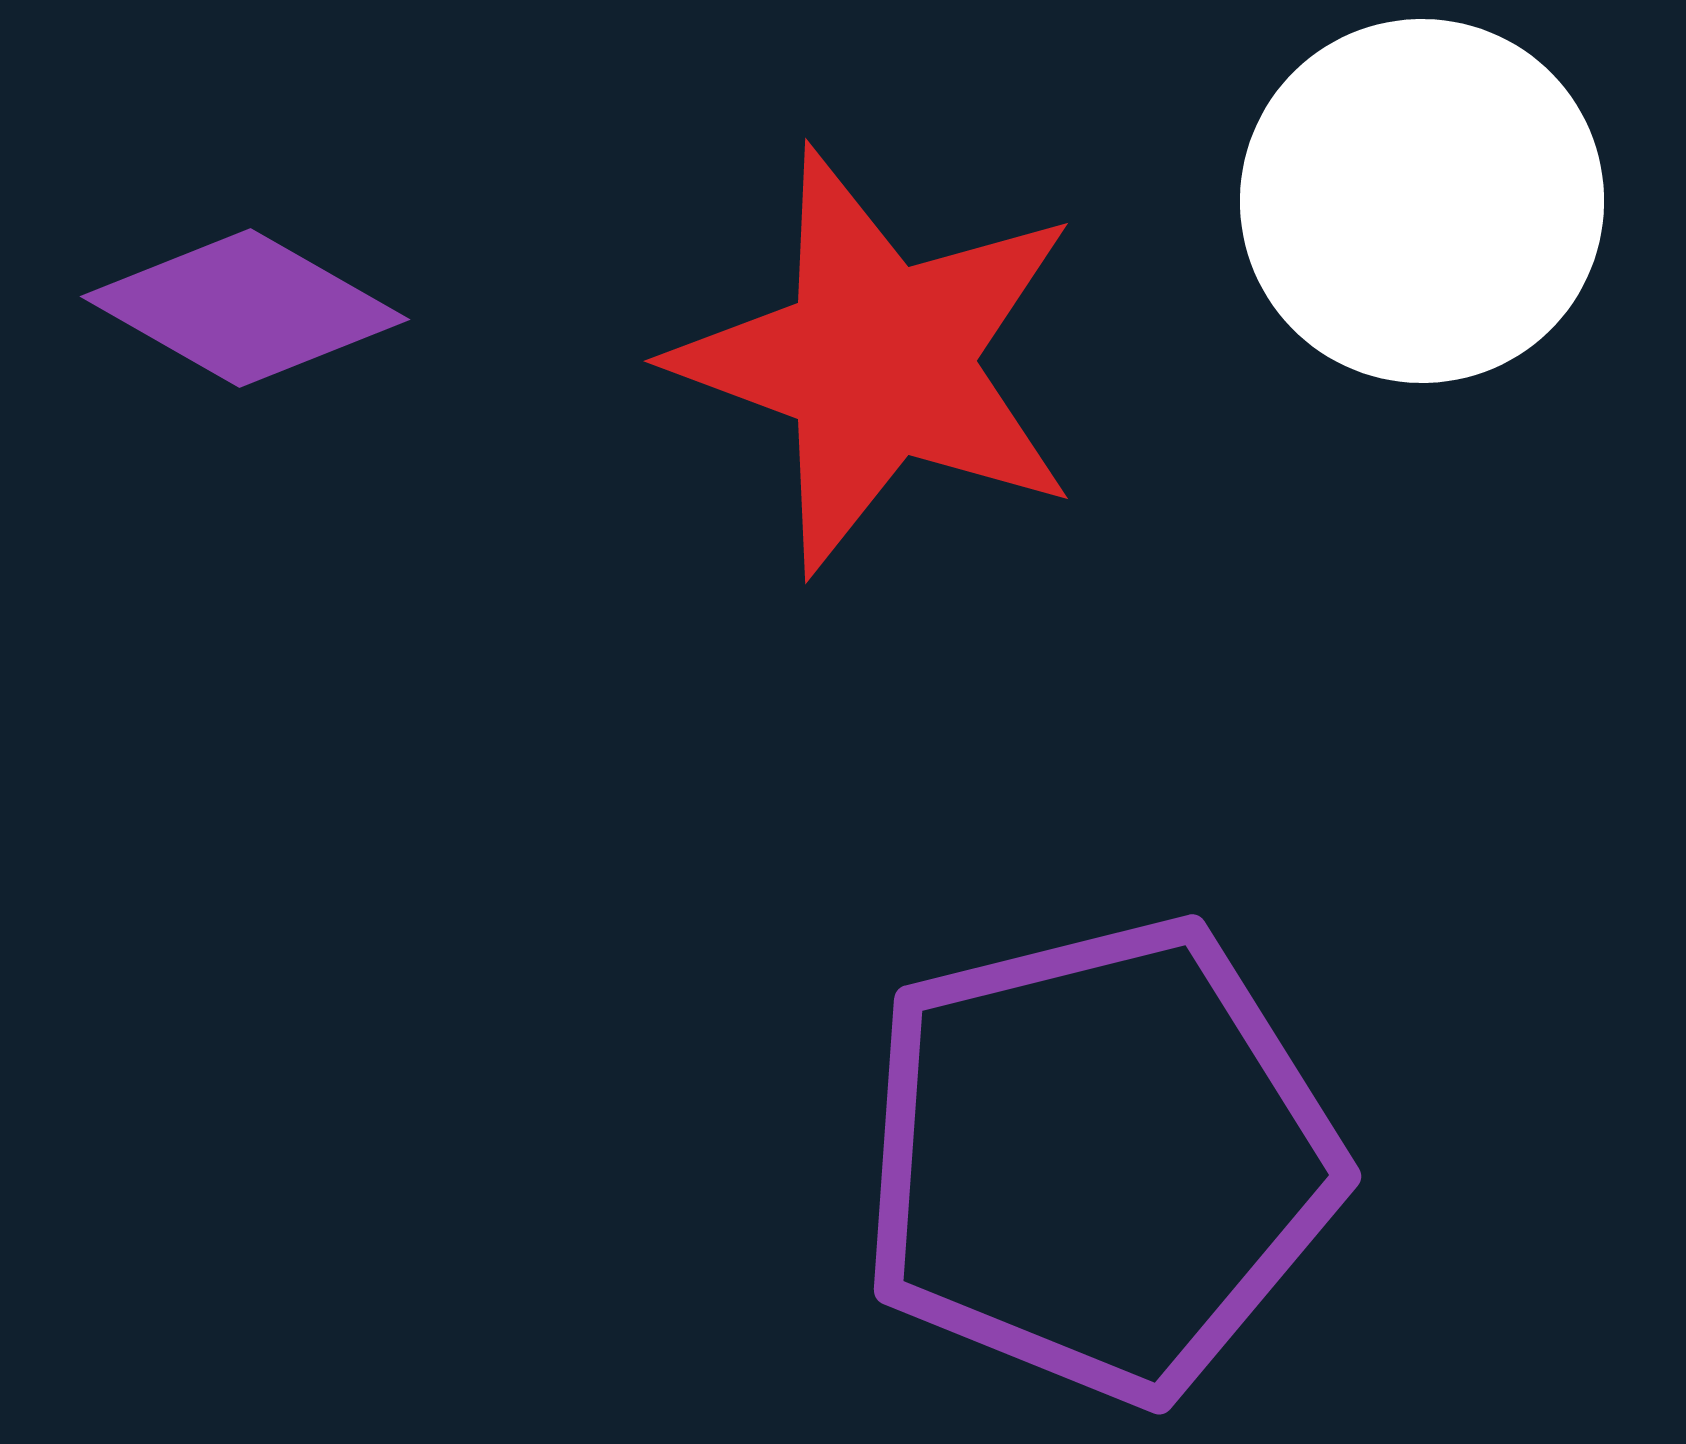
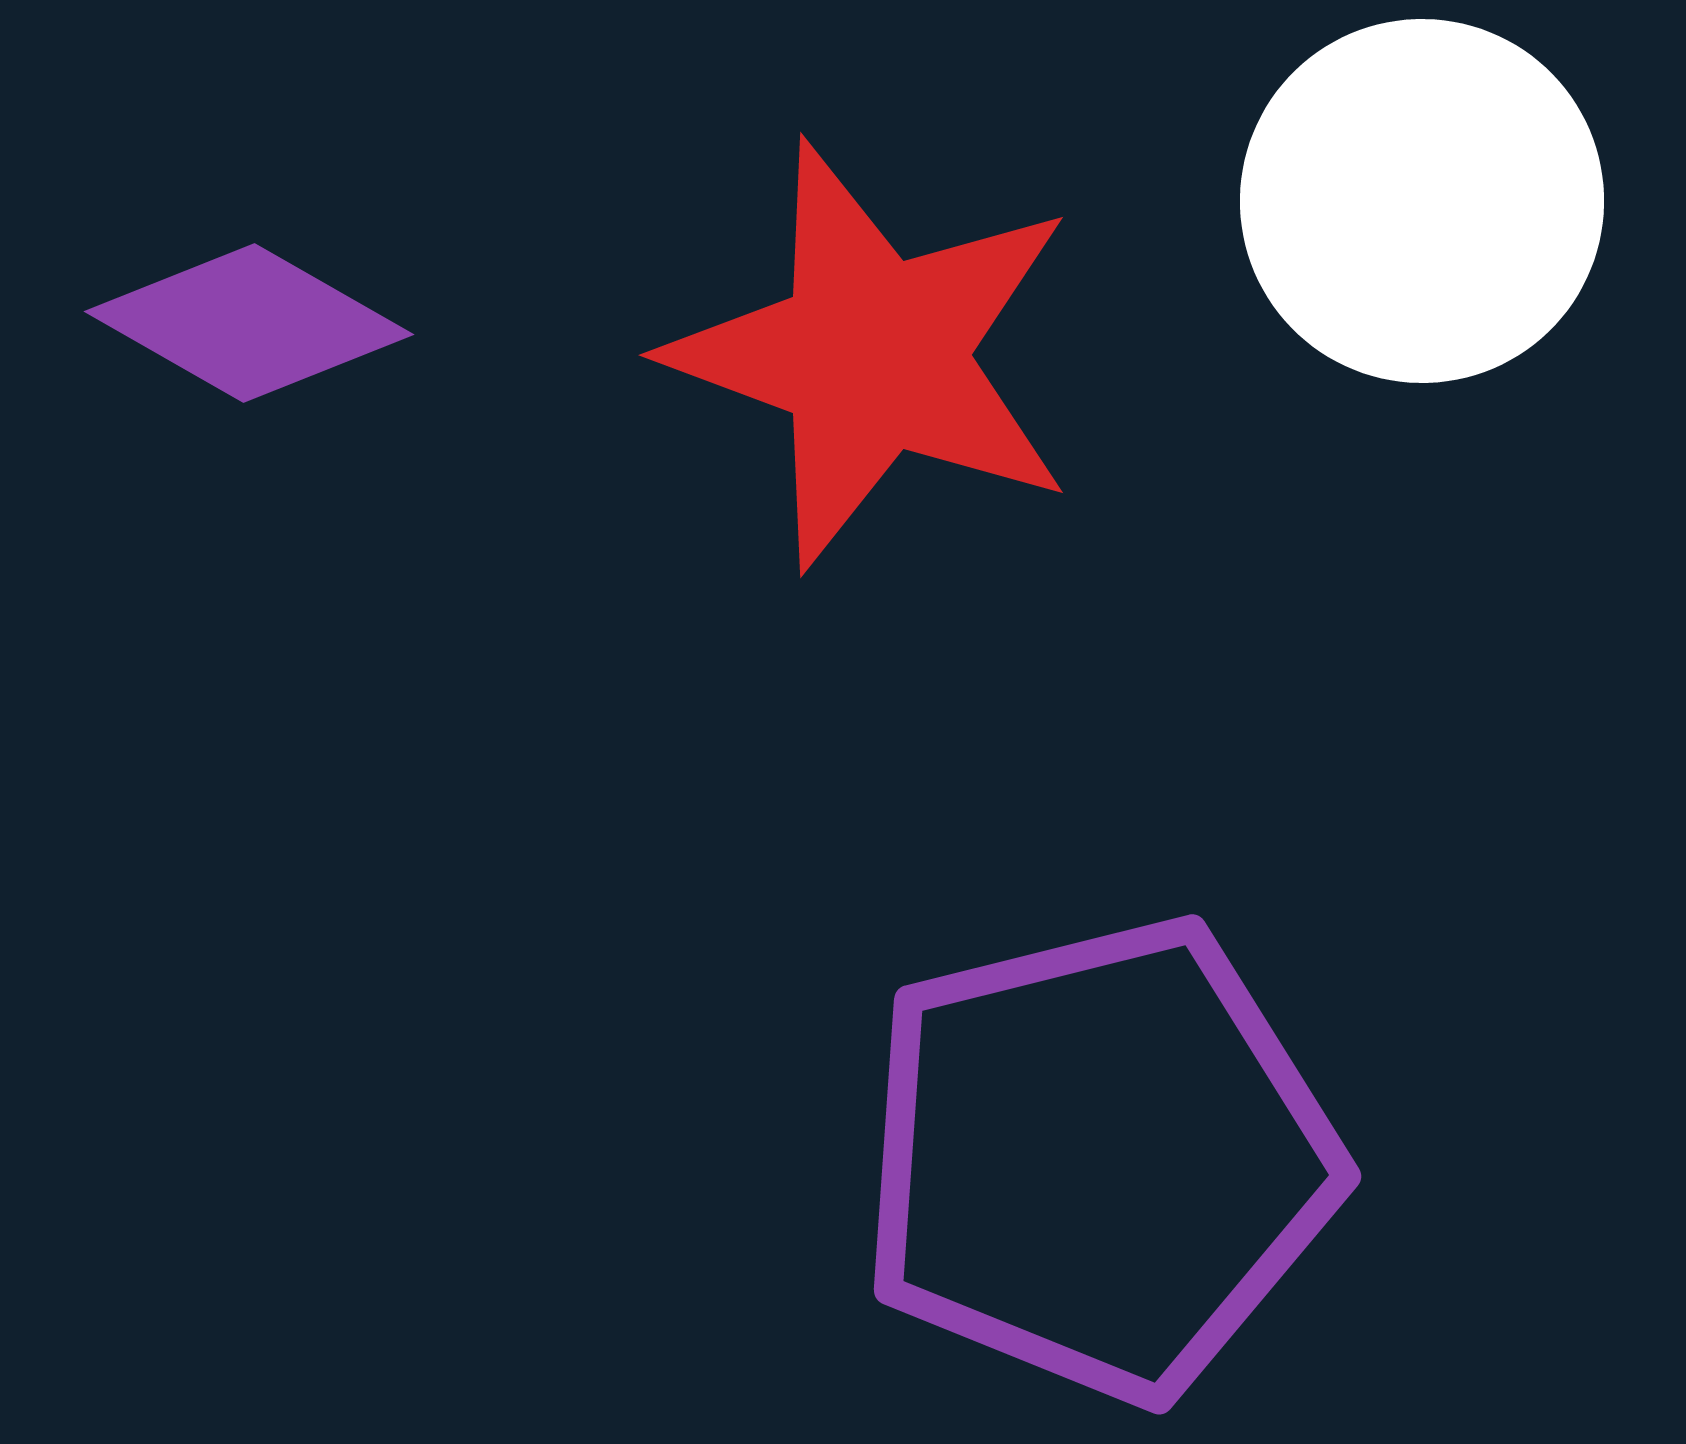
purple diamond: moved 4 px right, 15 px down
red star: moved 5 px left, 6 px up
